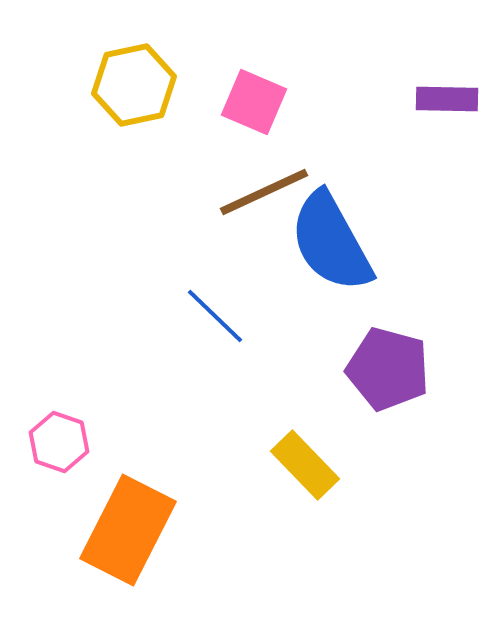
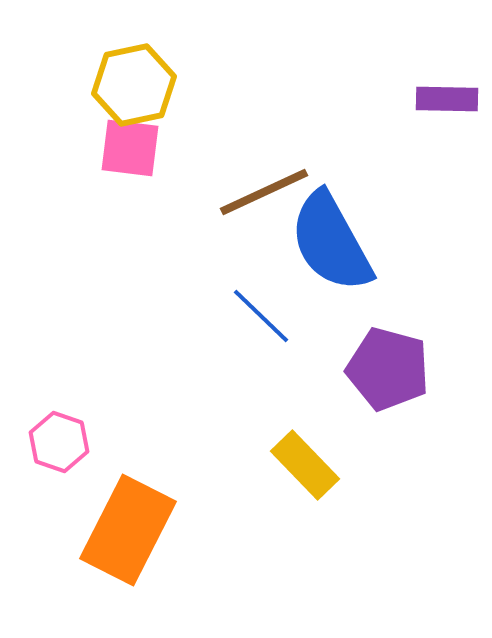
pink square: moved 124 px left, 46 px down; rotated 16 degrees counterclockwise
blue line: moved 46 px right
